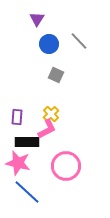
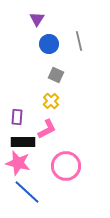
gray line: rotated 30 degrees clockwise
yellow cross: moved 13 px up
black rectangle: moved 4 px left
